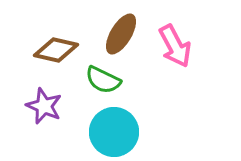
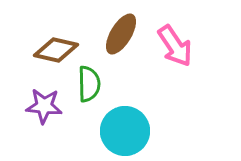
pink arrow: rotated 6 degrees counterclockwise
green semicircle: moved 14 px left, 4 px down; rotated 117 degrees counterclockwise
purple star: rotated 18 degrees counterclockwise
cyan circle: moved 11 px right, 1 px up
